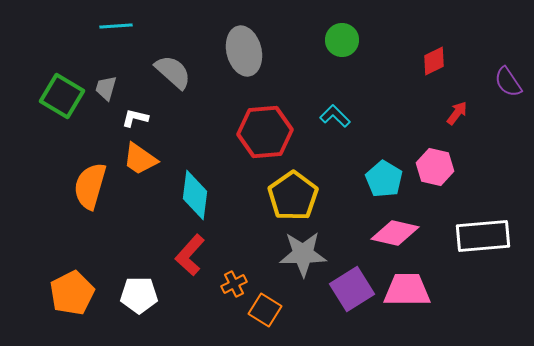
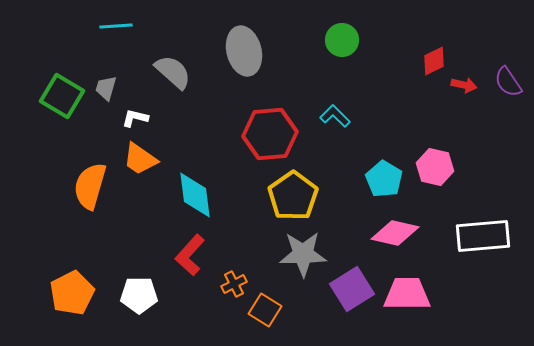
red arrow: moved 7 px right, 28 px up; rotated 65 degrees clockwise
red hexagon: moved 5 px right, 2 px down
cyan diamond: rotated 15 degrees counterclockwise
pink trapezoid: moved 4 px down
